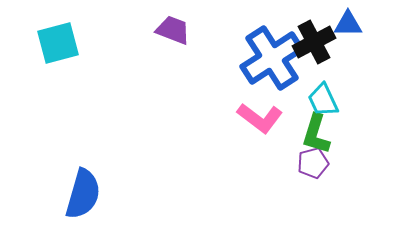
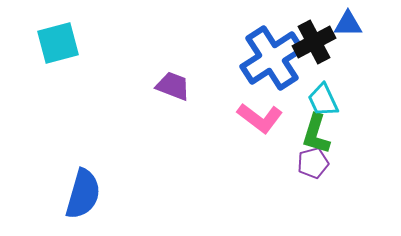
purple trapezoid: moved 56 px down
